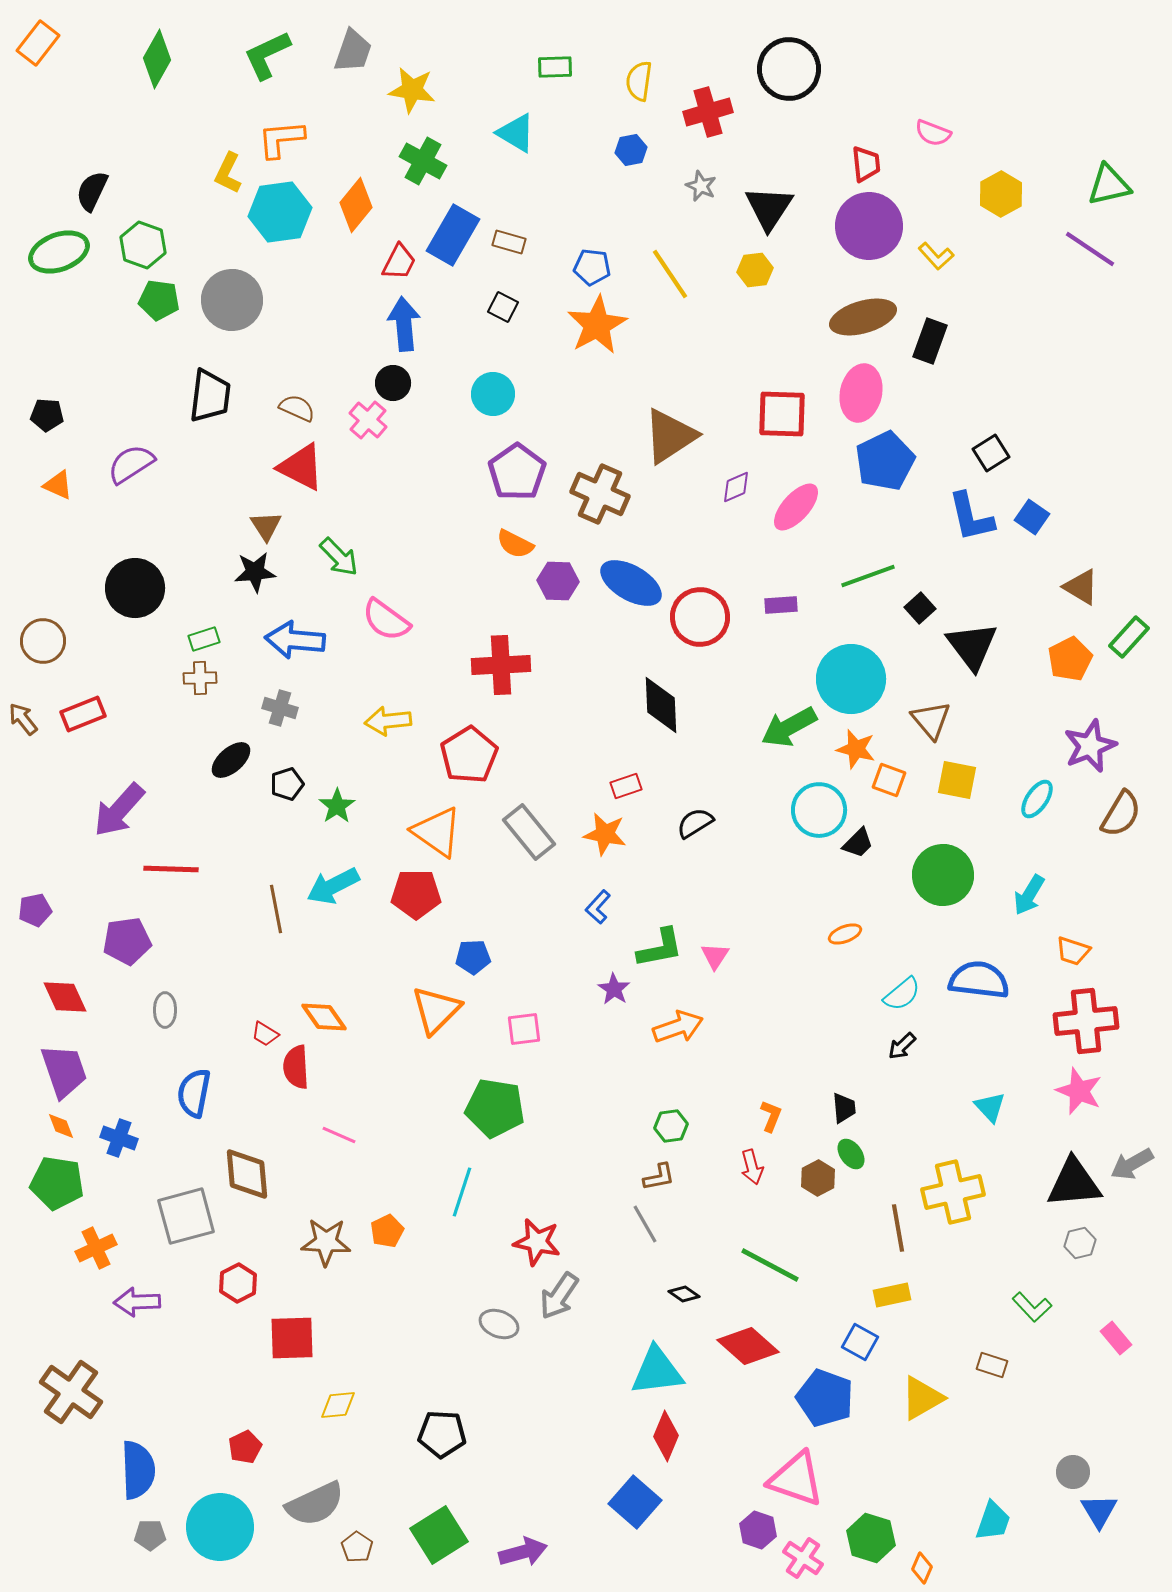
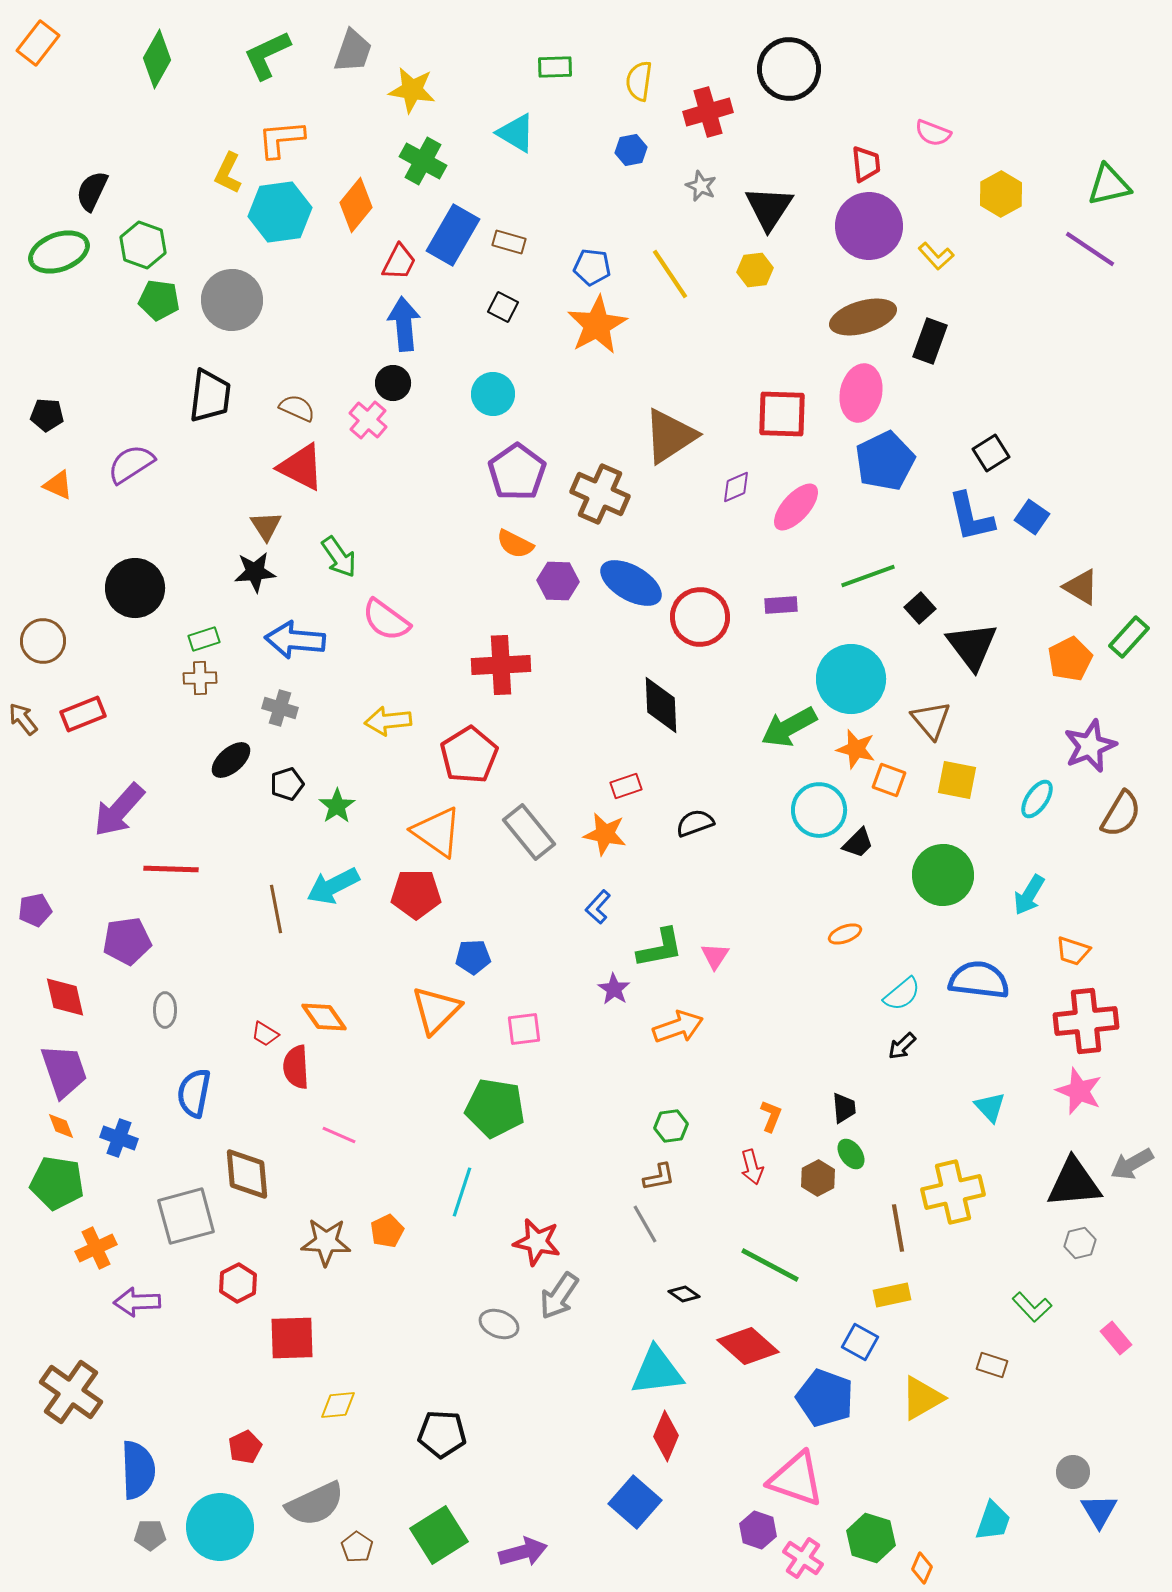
green arrow at (339, 557): rotated 9 degrees clockwise
black semicircle at (695, 823): rotated 12 degrees clockwise
red diamond at (65, 997): rotated 12 degrees clockwise
